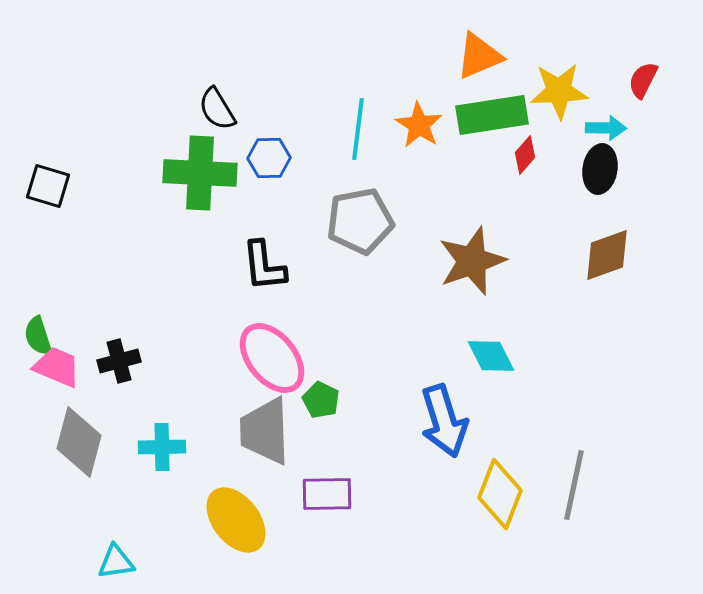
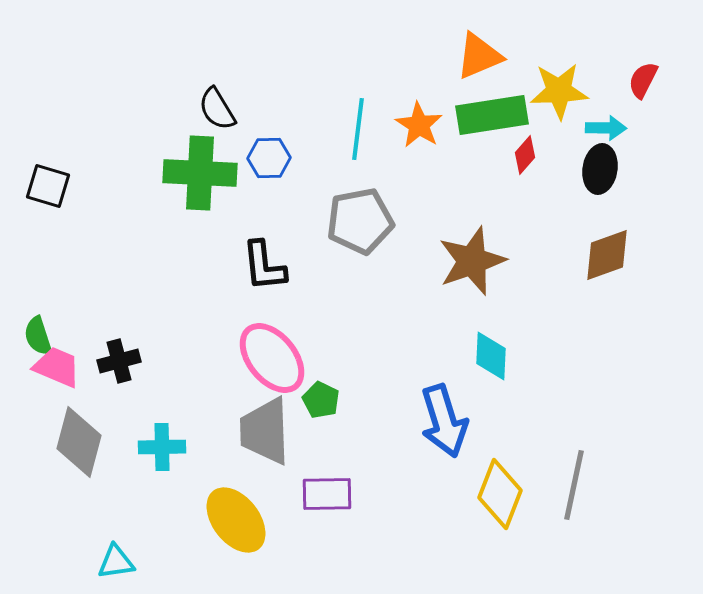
cyan diamond: rotated 30 degrees clockwise
